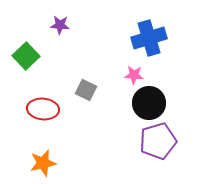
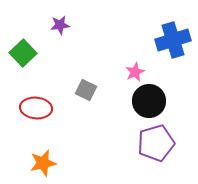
purple star: rotated 12 degrees counterclockwise
blue cross: moved 24 px right, 2 px down
green square: moved 3 px left, 3 px up
pink star: moved 1 px right, 3 px up; rotated 30 degrees counterclockwise
black circle: moved 2 px up
red ellipse: moved 7 px left, 1 px up
purple pentagon: moved 2 px left, 2 px down
